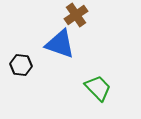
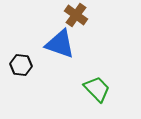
brown cross: rotated 20 degrees counterclockwise
green trapezoid: moved 1 px left, 1 px down
